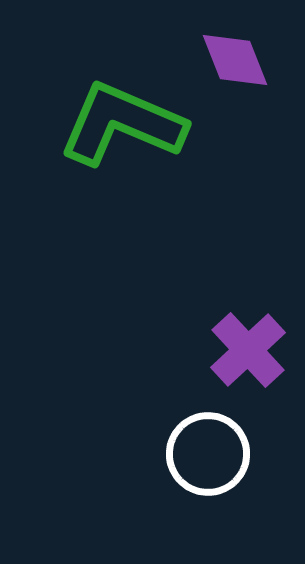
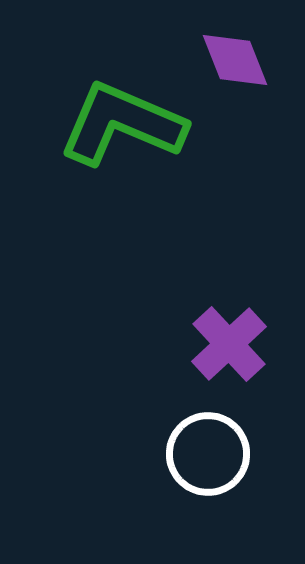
purple cross: moved 19 px left, 6 px up
